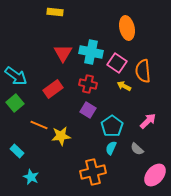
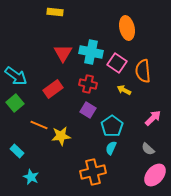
yellow arrow: moved 4 px down
pink arrow: moved 5 px right, 3 px up
gray semicircle: moved 11 px right
